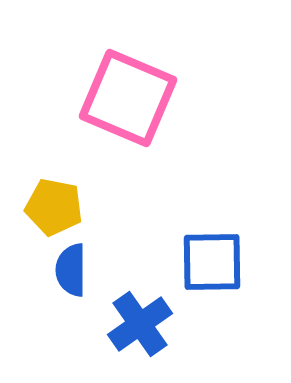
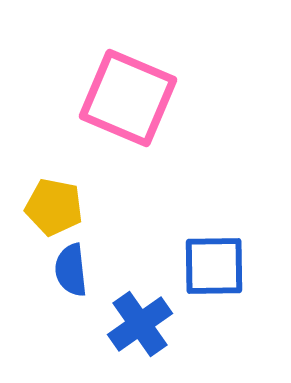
blue square: moved 2 px right, 4 px down
blue semicircle: rotated 6 degrees counterclockwise
